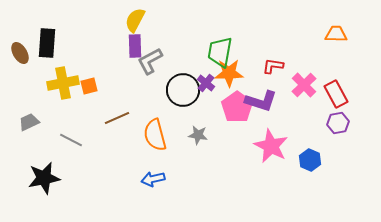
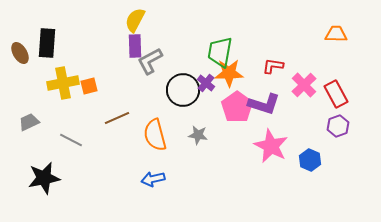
purple L-shape: moved 3 px right, 3 px down
purple hexagon: moved 3 px down; rotated 10 degrees counterclockwise
